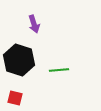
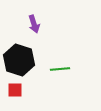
green line: moved 1 px right, 1 px up
red square: moved 8 px up; rotated 14 degrees counterclockwise
